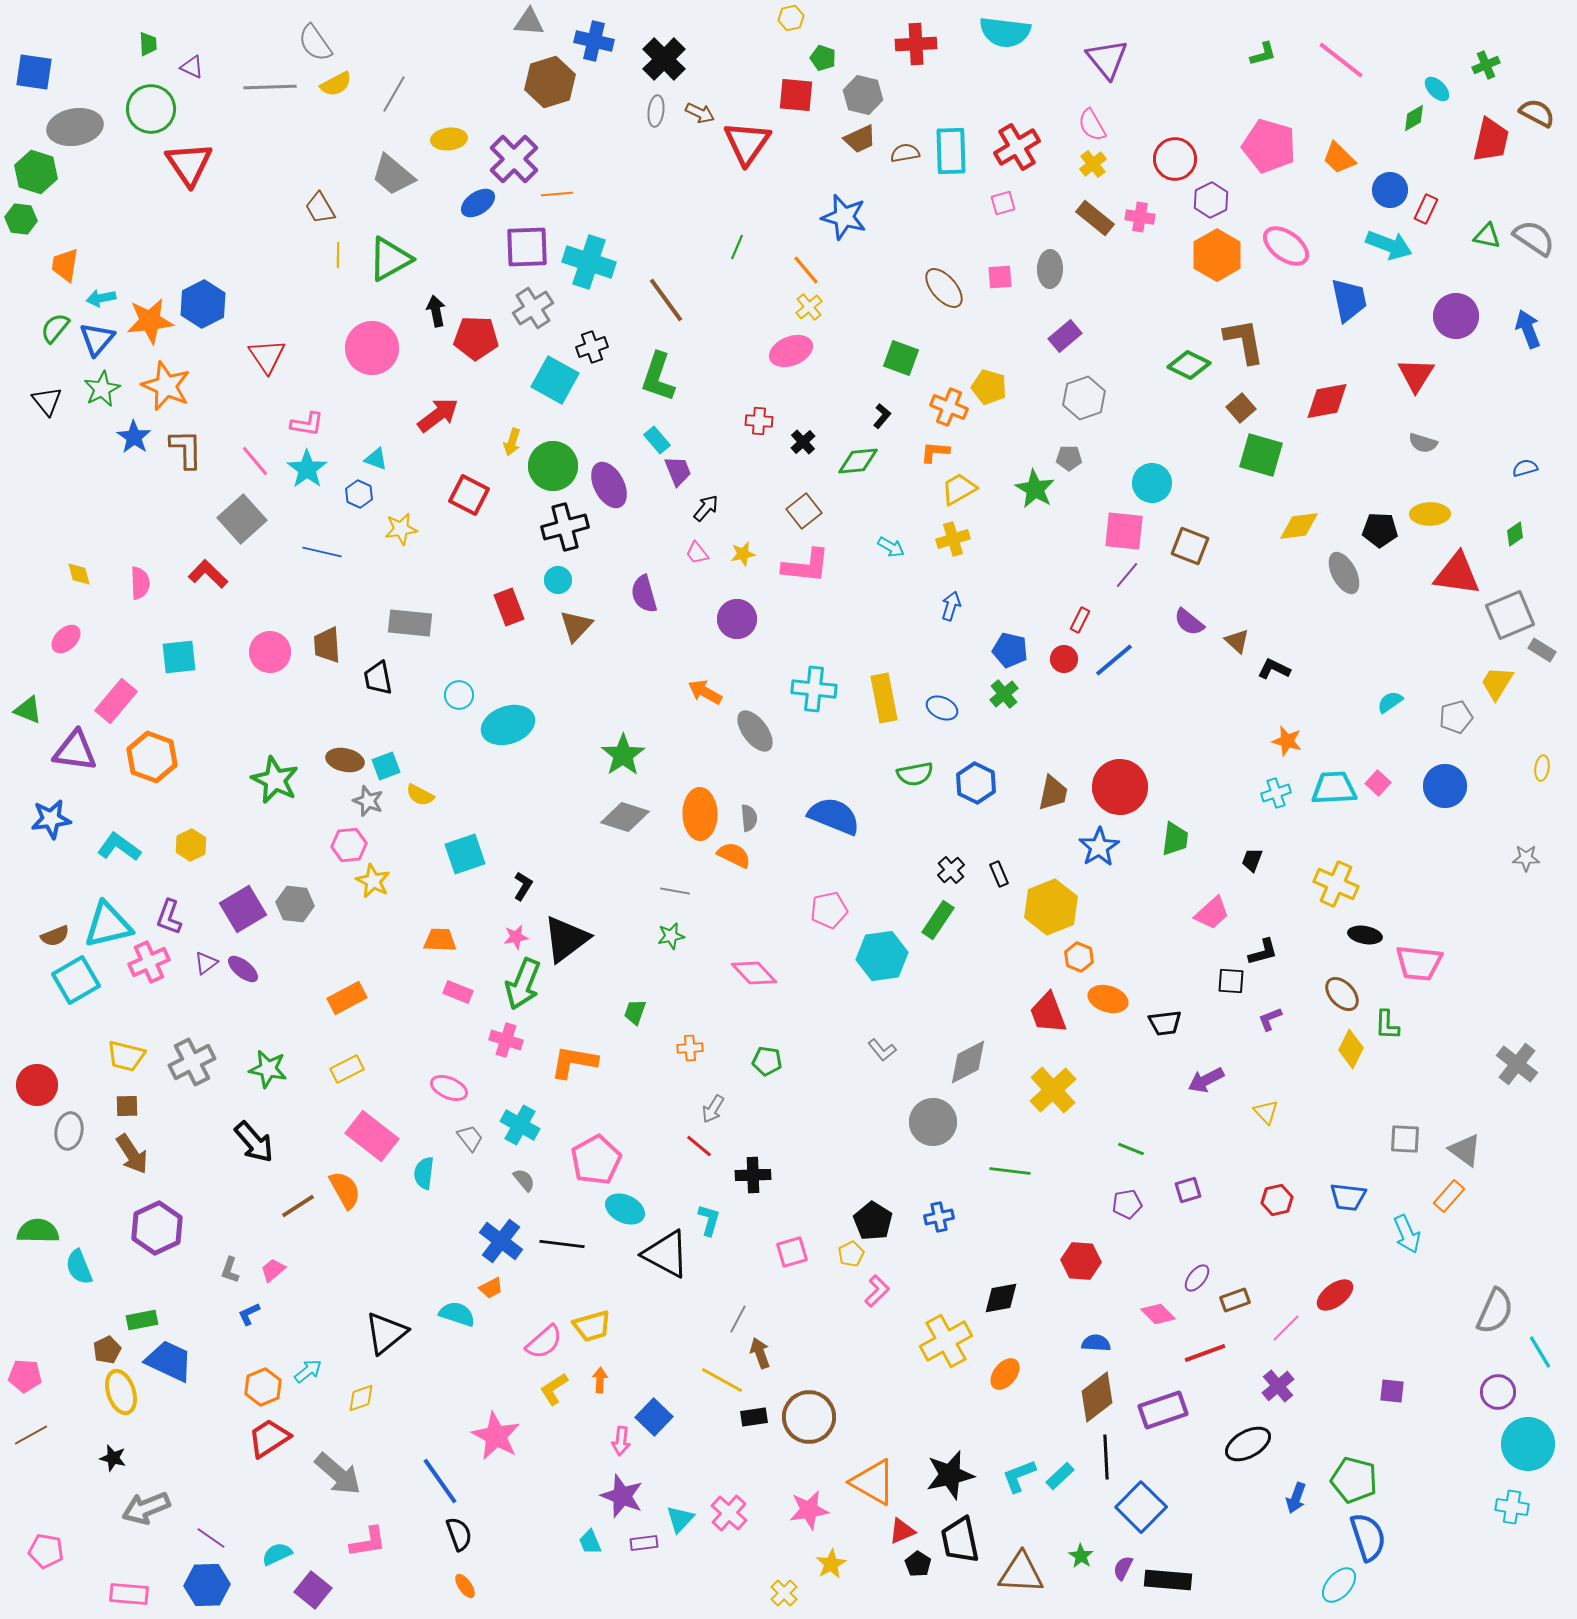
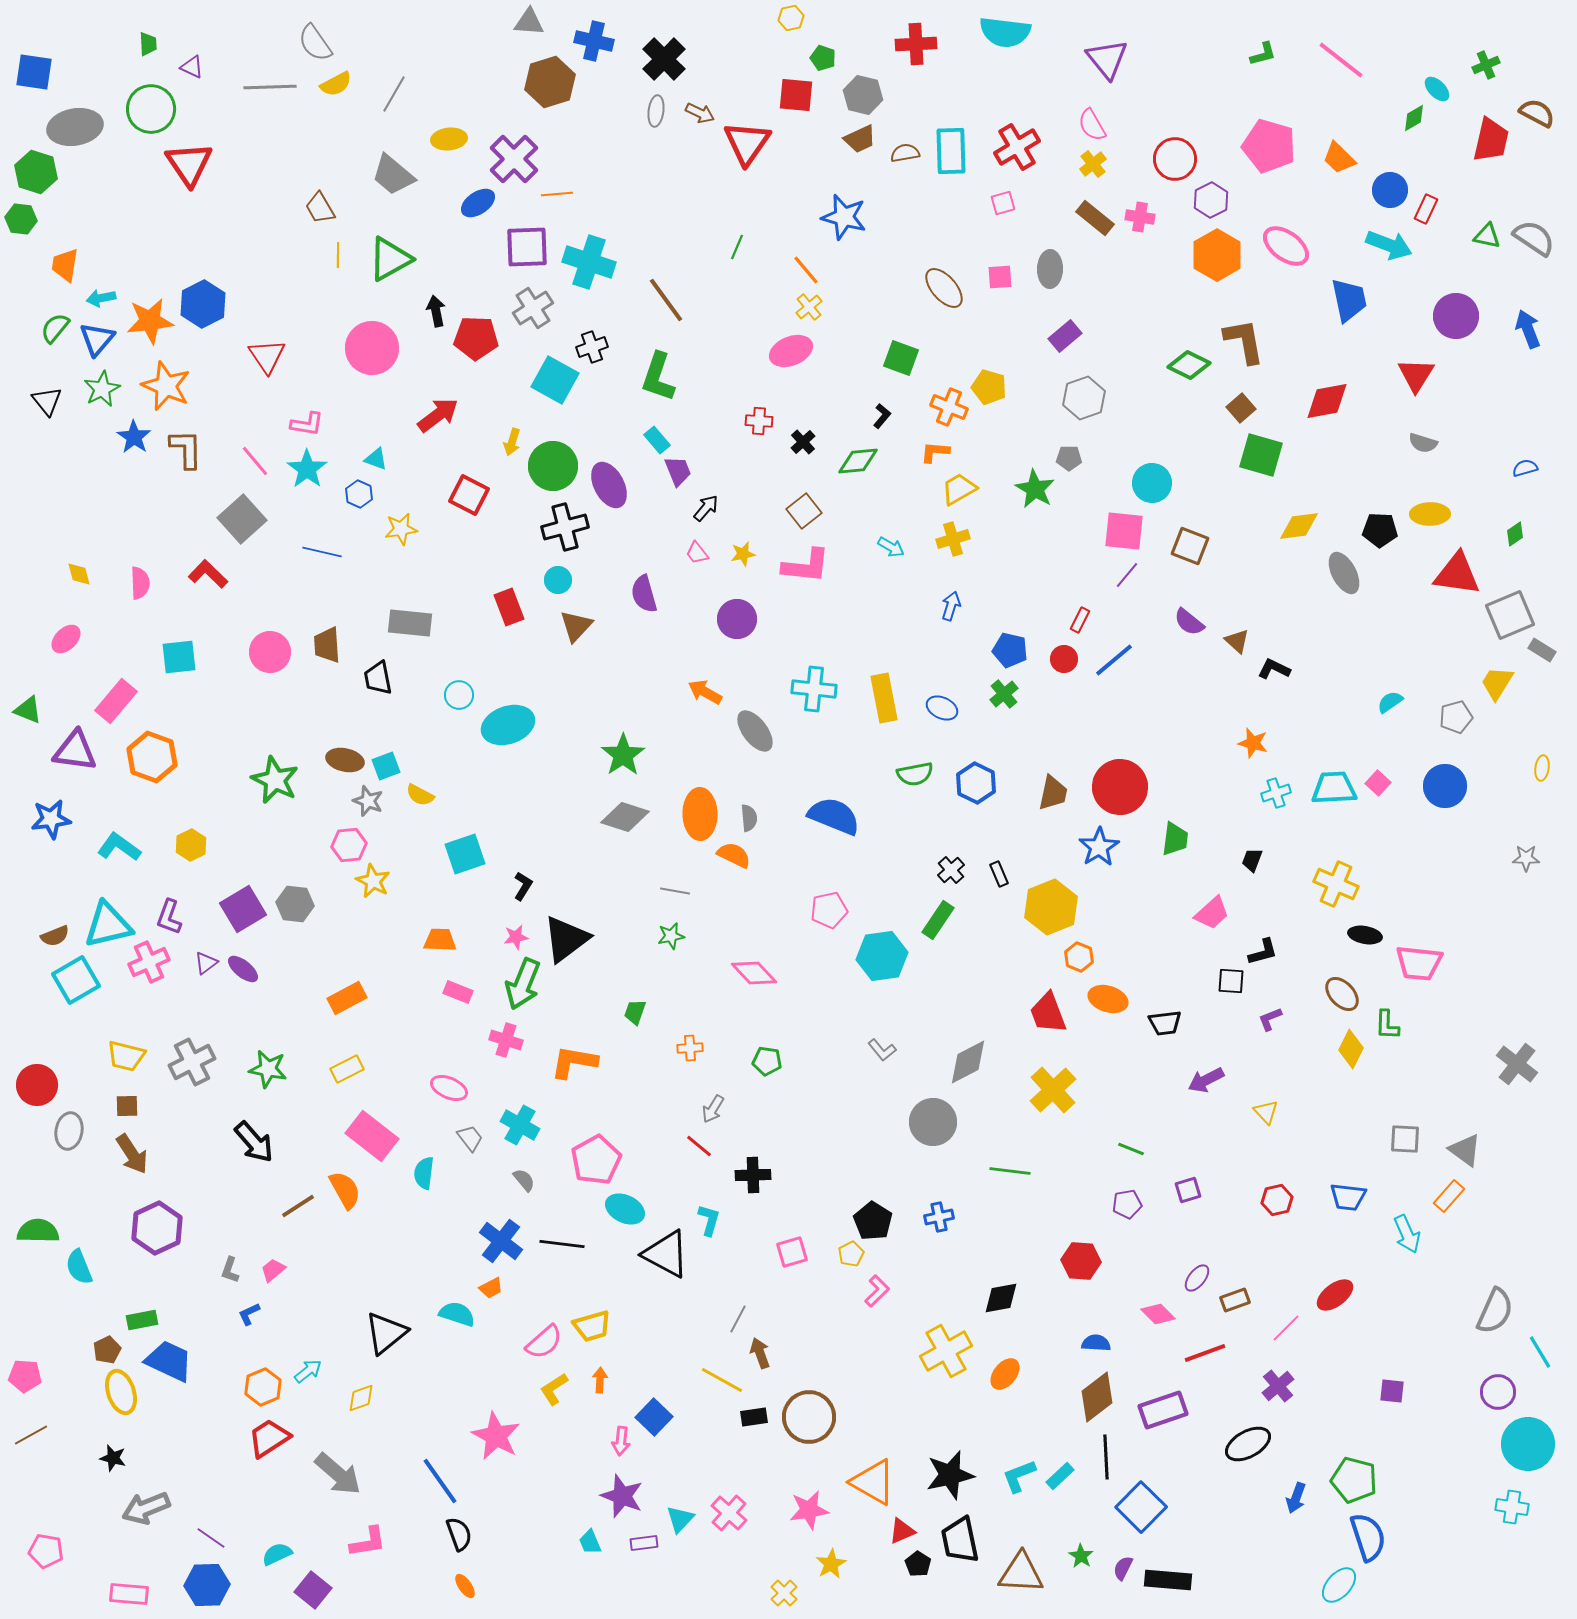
orange star at (1287, 741): moved 34 px left, 2 px down
yellow cross at (946, 1341): moved 10 px down
